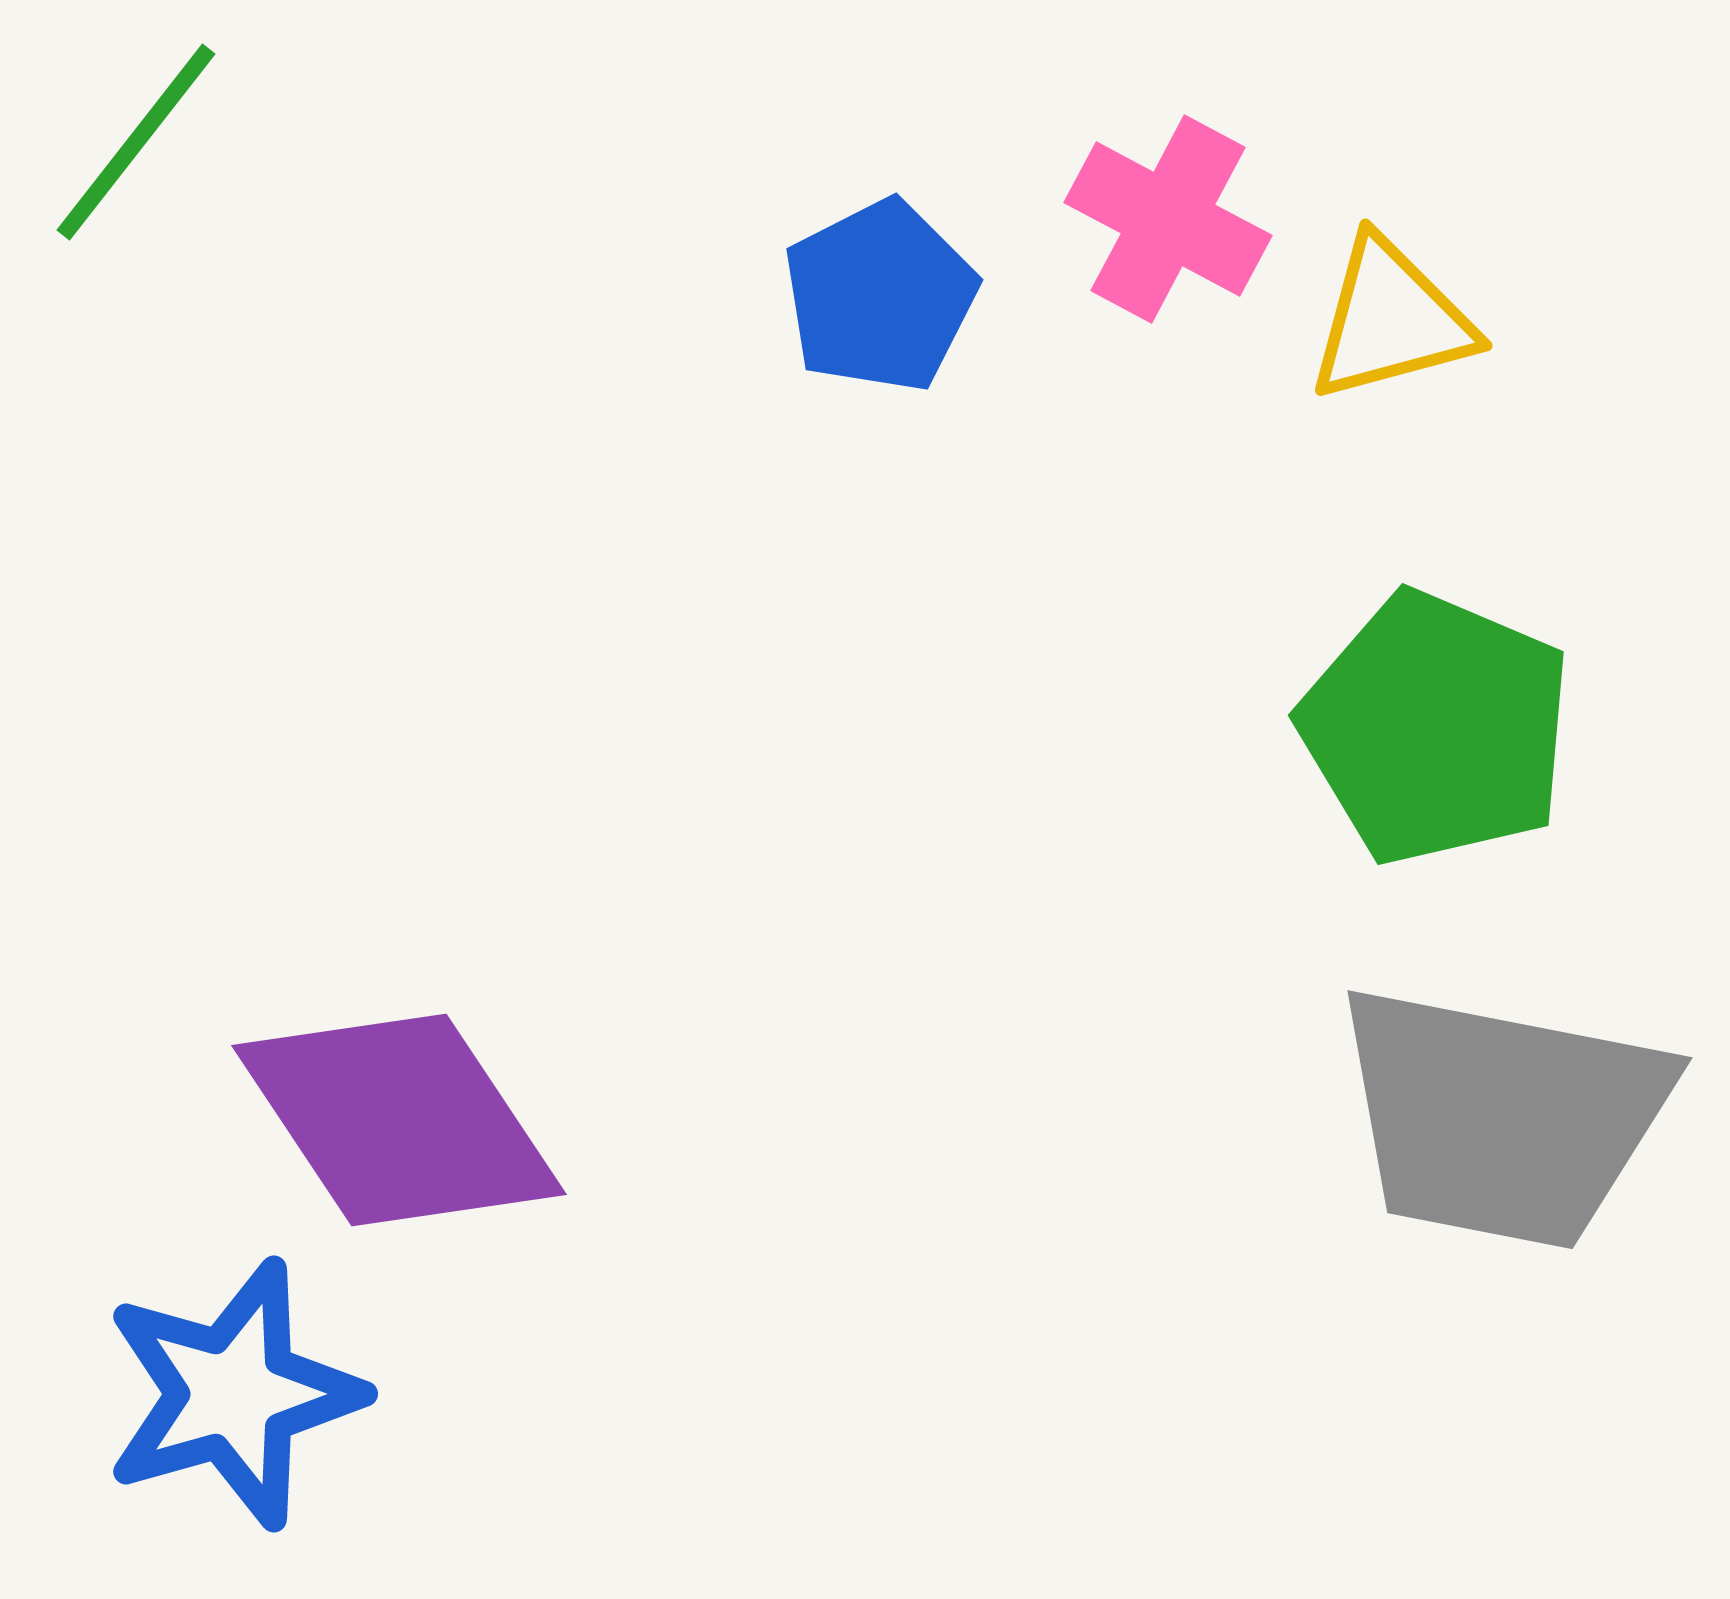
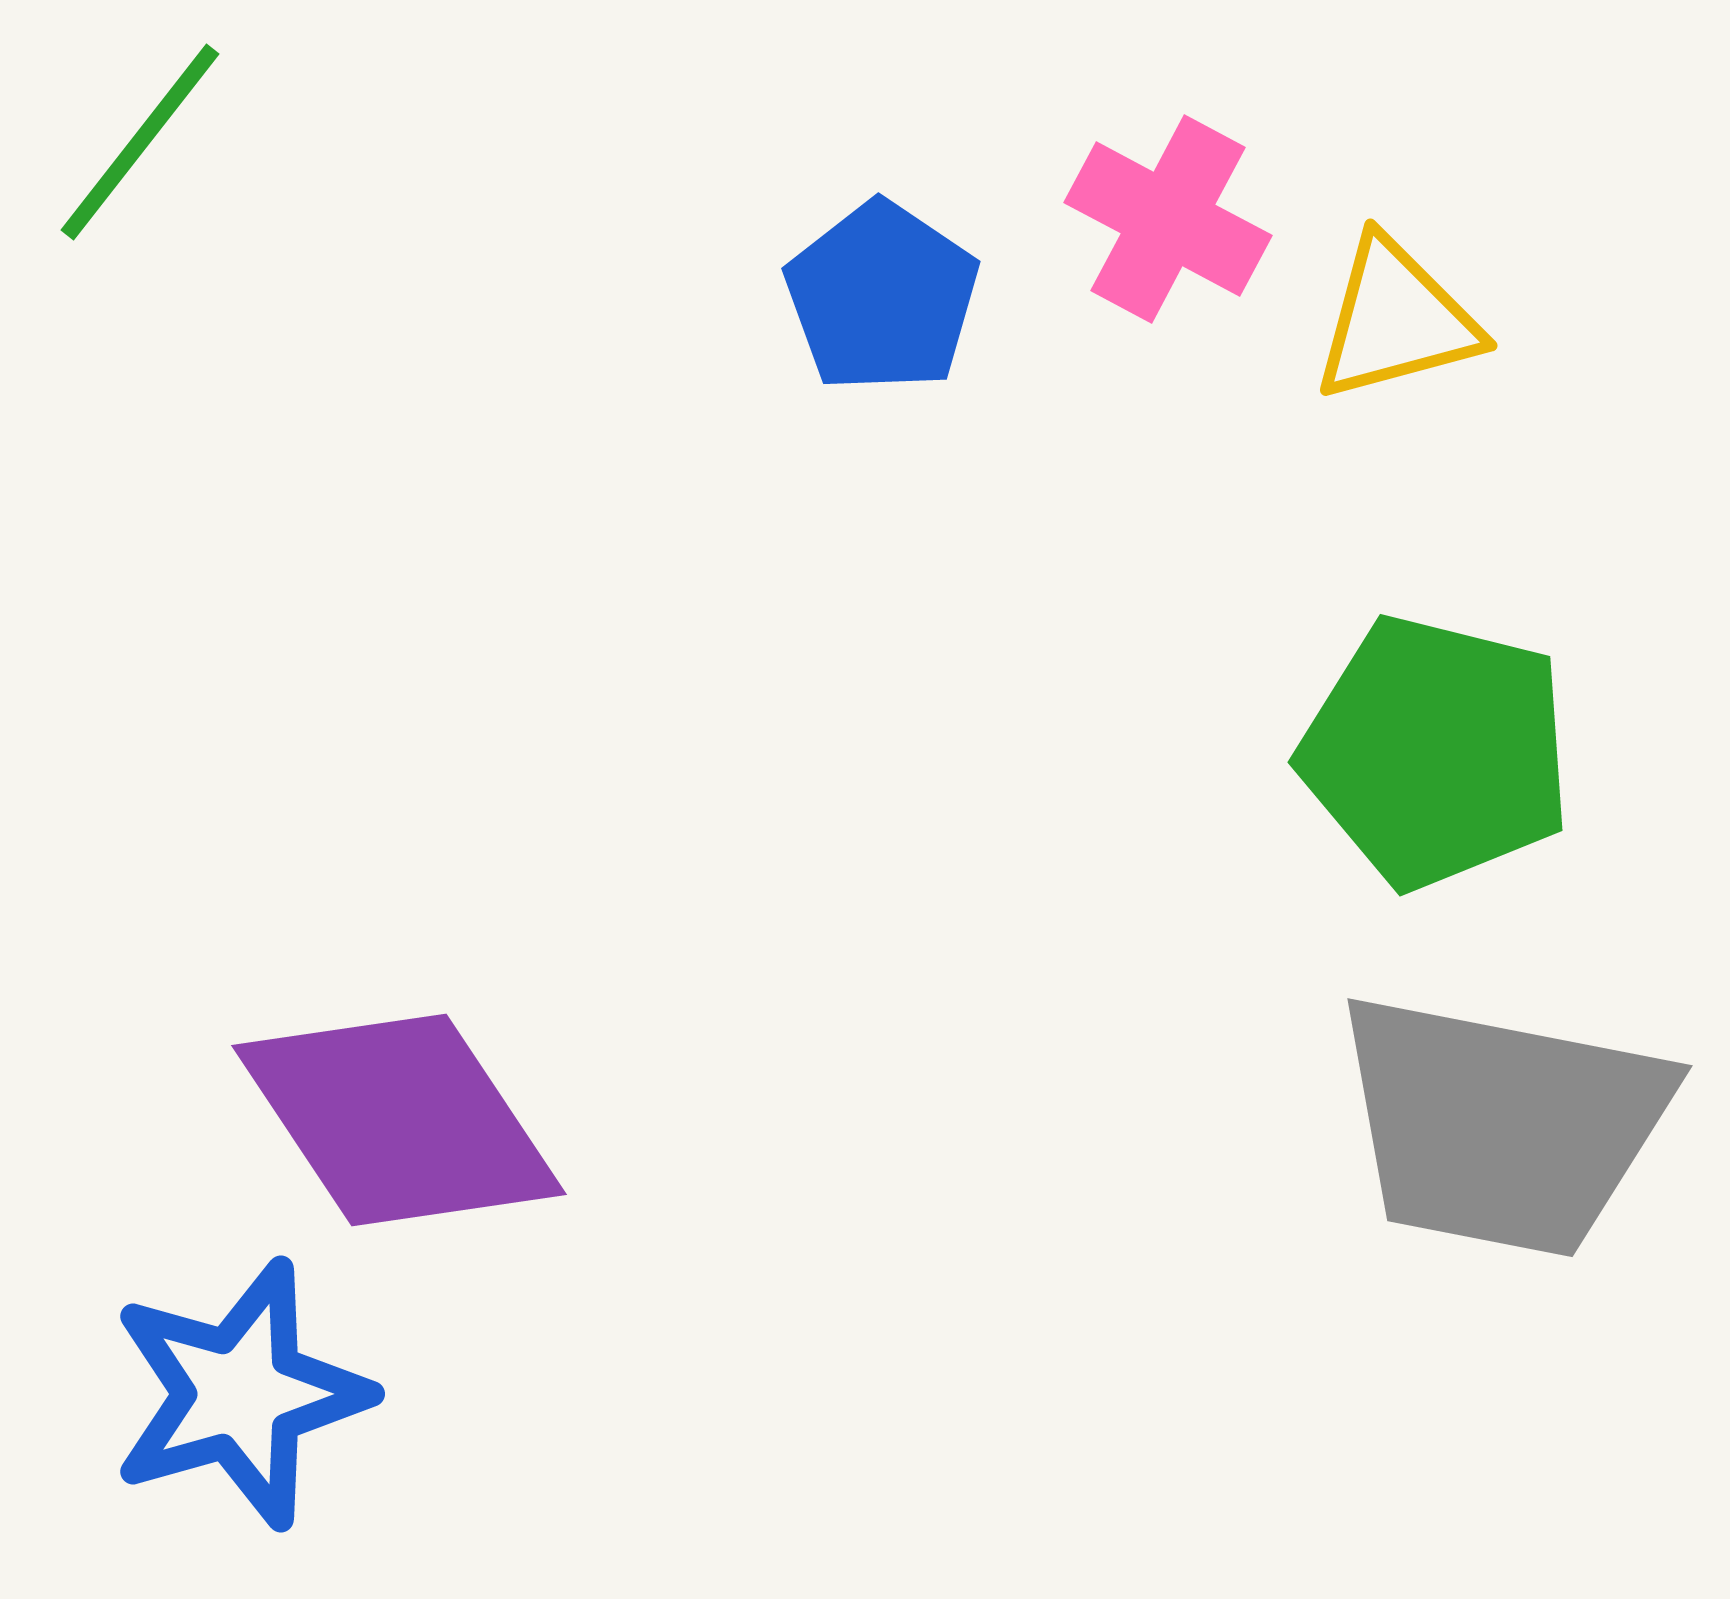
green line: moved 4 px right
blue pentagon: moved 2 px right, 1 px down; rotated 11 degrees counterclockwise
yellow triangle: moved 5 px right
green pentagon: moved 24 px down; rotated 9 degrees counterclockwise
gray trapezoid: moved 8 px down
blue star: moved 7 px right
